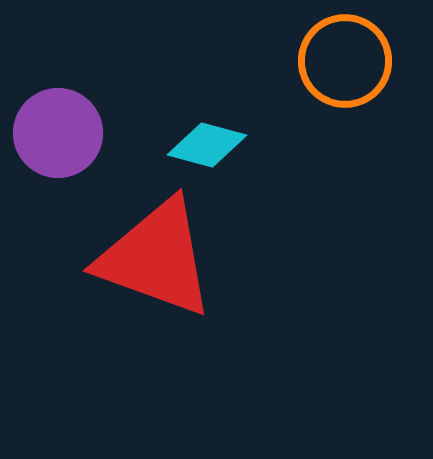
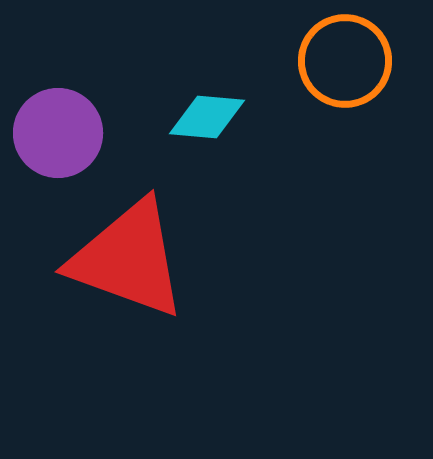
cyan diamond: moved 28 px up; rotated 10 degrees counterclockwise
red triangle: moved 28 px left, 1 px down
